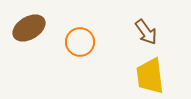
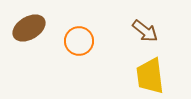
brown arrow: moved 1 px left, 1 px up; rotated 16 degrees counterclockwise
orange circle: moved 1 px left, 1 px up
